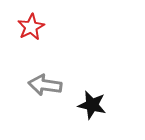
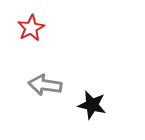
red star: moved 1 px down
